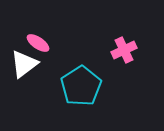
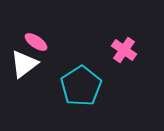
pink ellipse: moved 2 px left, 1 px up
pink cross: rotated 30 degrees counterclockwise
